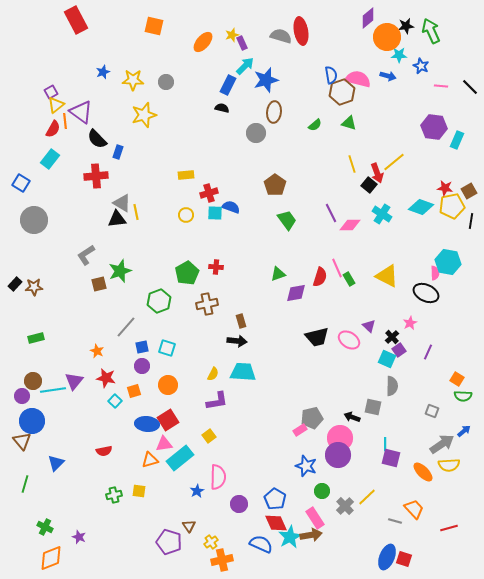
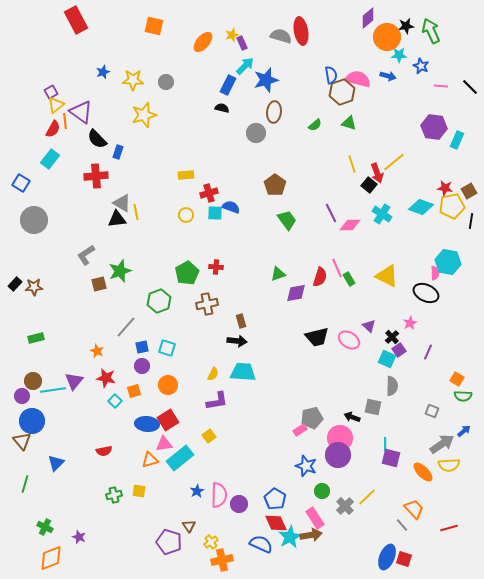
pink semicircle at (218, 477): moved 1 px right, 18 px down
gray line at (395, 521): moved 7 px right, 4 px down; rotated 32 degrees clockwise
